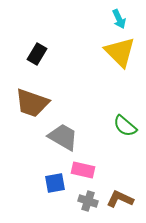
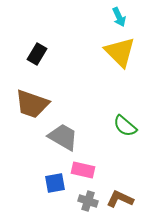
cyan arrow: moved 2 px up
brown trapezoid: moved 1 px down
